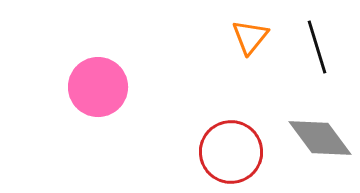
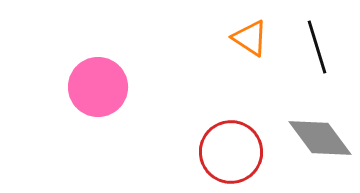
orange triangle: moved 1 px down; rotated 36 degrees counterclockwise
